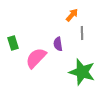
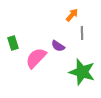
purple semicircle: moved 2 px down; rotated 48 degrees counterclockwise
